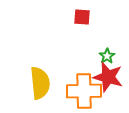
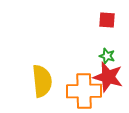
red square: moved 25 px right, 3 px down
green star: rotated 21 degrees counterclockwise
yellow semicircle: moved 2 px right, 2 px up
